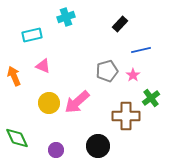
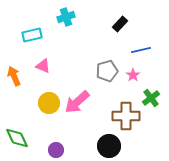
black circle: moved 11 px right
